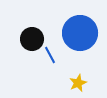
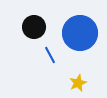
black circle: moved 2 px right, 12 px up
